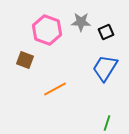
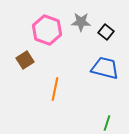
black square: rotated 28 degrees counterclockwise
brown square: rotated 36 degrees clockwise
blue trapezoid: rotated 72 degrees clockwise
orange line: rotated 50 degrees counterclockwise
